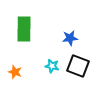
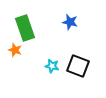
green rectangle: moved 1 px right, 1 px up; rotated 20 degrees counterclockwise
blue star: moved 16 px up; rotated 21 degrees clockwise
orange star: moved 22 px up
